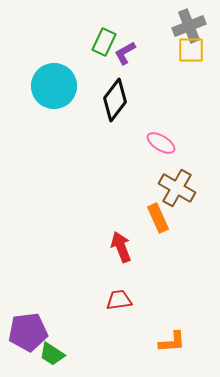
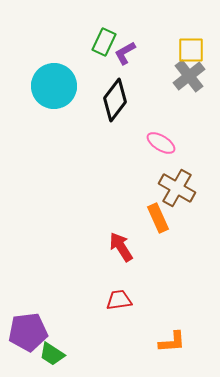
gray cross: moved 50 px down; rotated 16 degrees counterclockwise
red arrow: rotated 12 degrees counterclockwise
